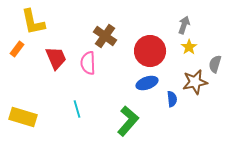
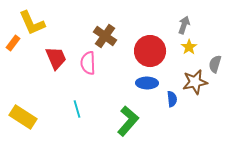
yellow L-shape: moved 1 px left, 1 px down; rotated 12 degrees counterclockwise
orange rectangle: moved 4 px left, 6 px up
blue ellipse: rotated 20 degrees clockwise
yellow rectangle: rotated 16 degrees clockwise
